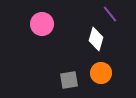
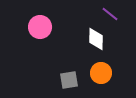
purple line: rotated 12 degrees counterclockwise
pink circle: moved 2 px left, 3 px down
white diamond: rotated 15 degrees counterclockwise
